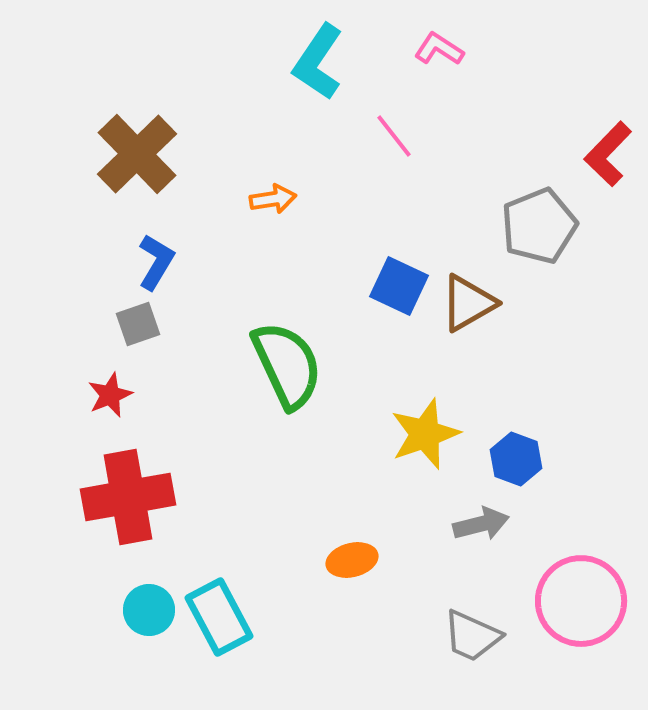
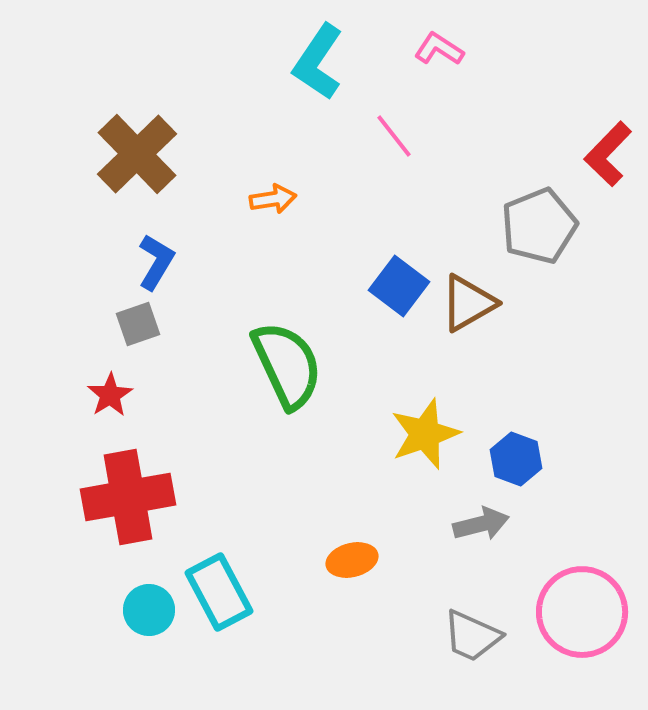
blue square: rotated 12 degrees clockwise
red star: rotated 9 degrees counterclockwise
pink circle: moved 1 px right, 11 px down
cyan rectangle: moved 25 px up
